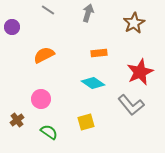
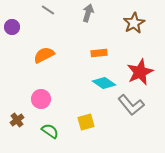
cyan diamond: moved 11 px right
green semicircle: moved 1 px right, 1 px up
